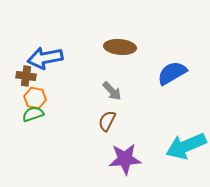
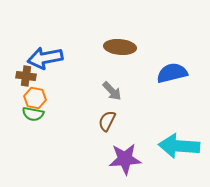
blue semicircle: rotated 16 degrees clockwise
green semicircle: rotated 150 degrees counterclockwise
cyan arrow: moved 7 px left; rotated 27 degrees clockwise
